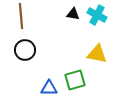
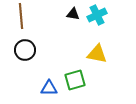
cyan cross: rotated 36 degrees clockwise
